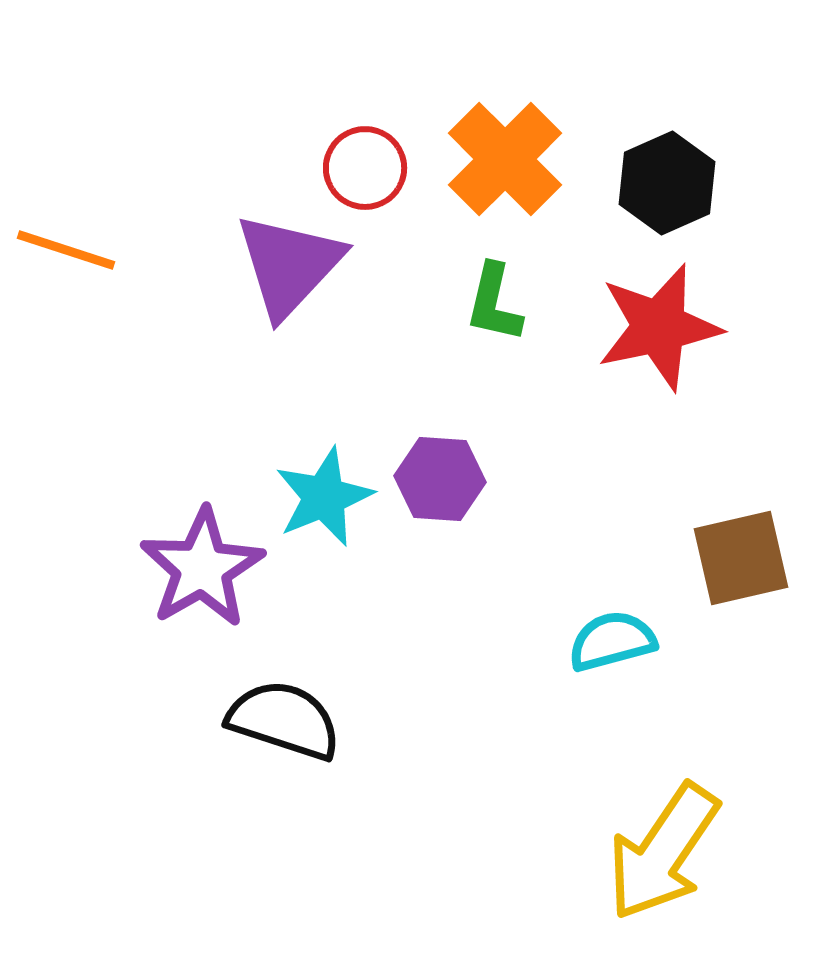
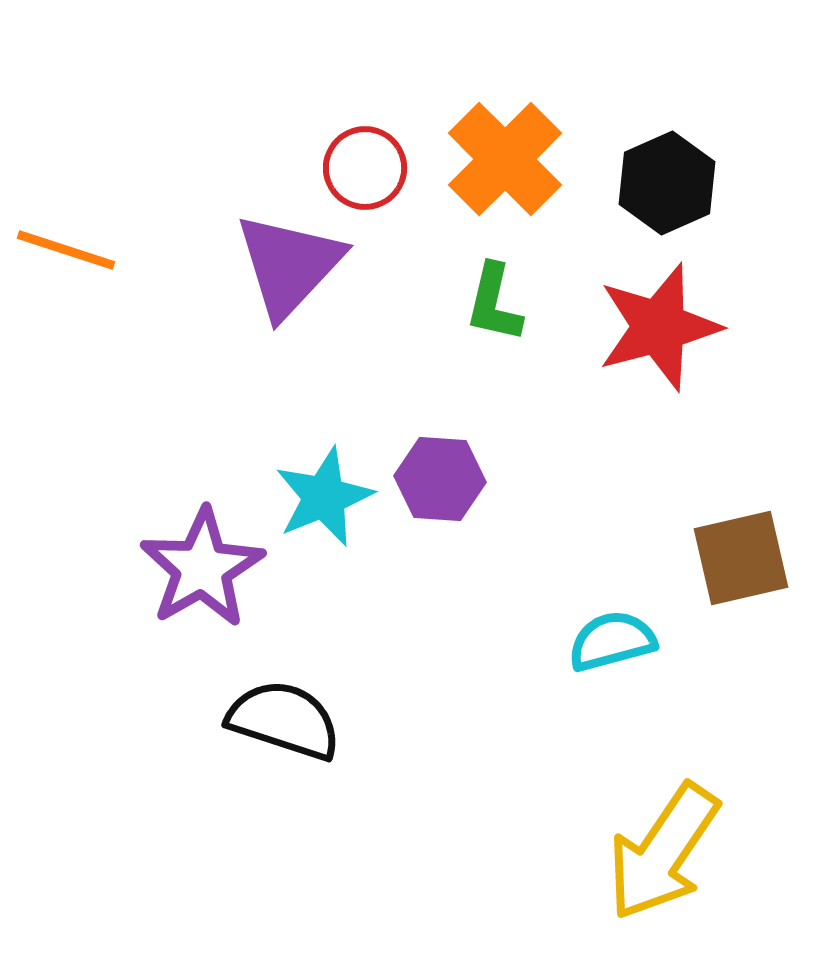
red star: rotated 3 degrees counterclockwise
